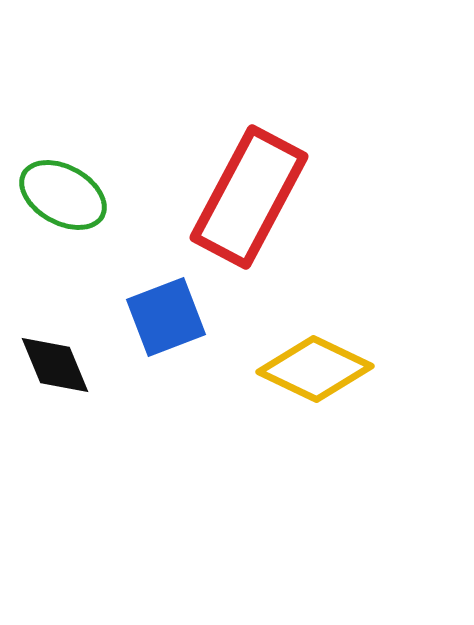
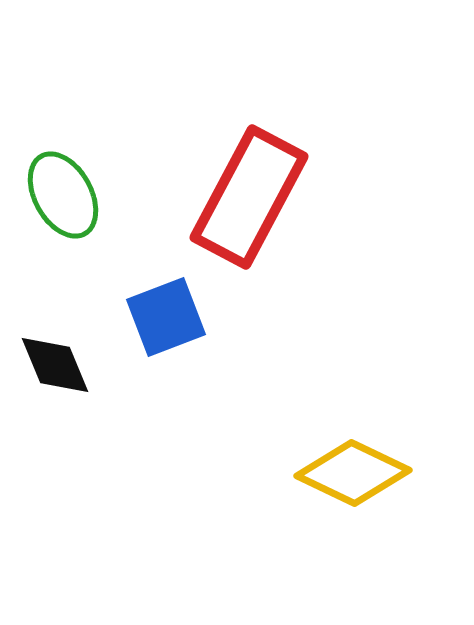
green ellipse: rotated 32 degrees clockwise
yellow diamond: moved 38 px right, 104 px down
